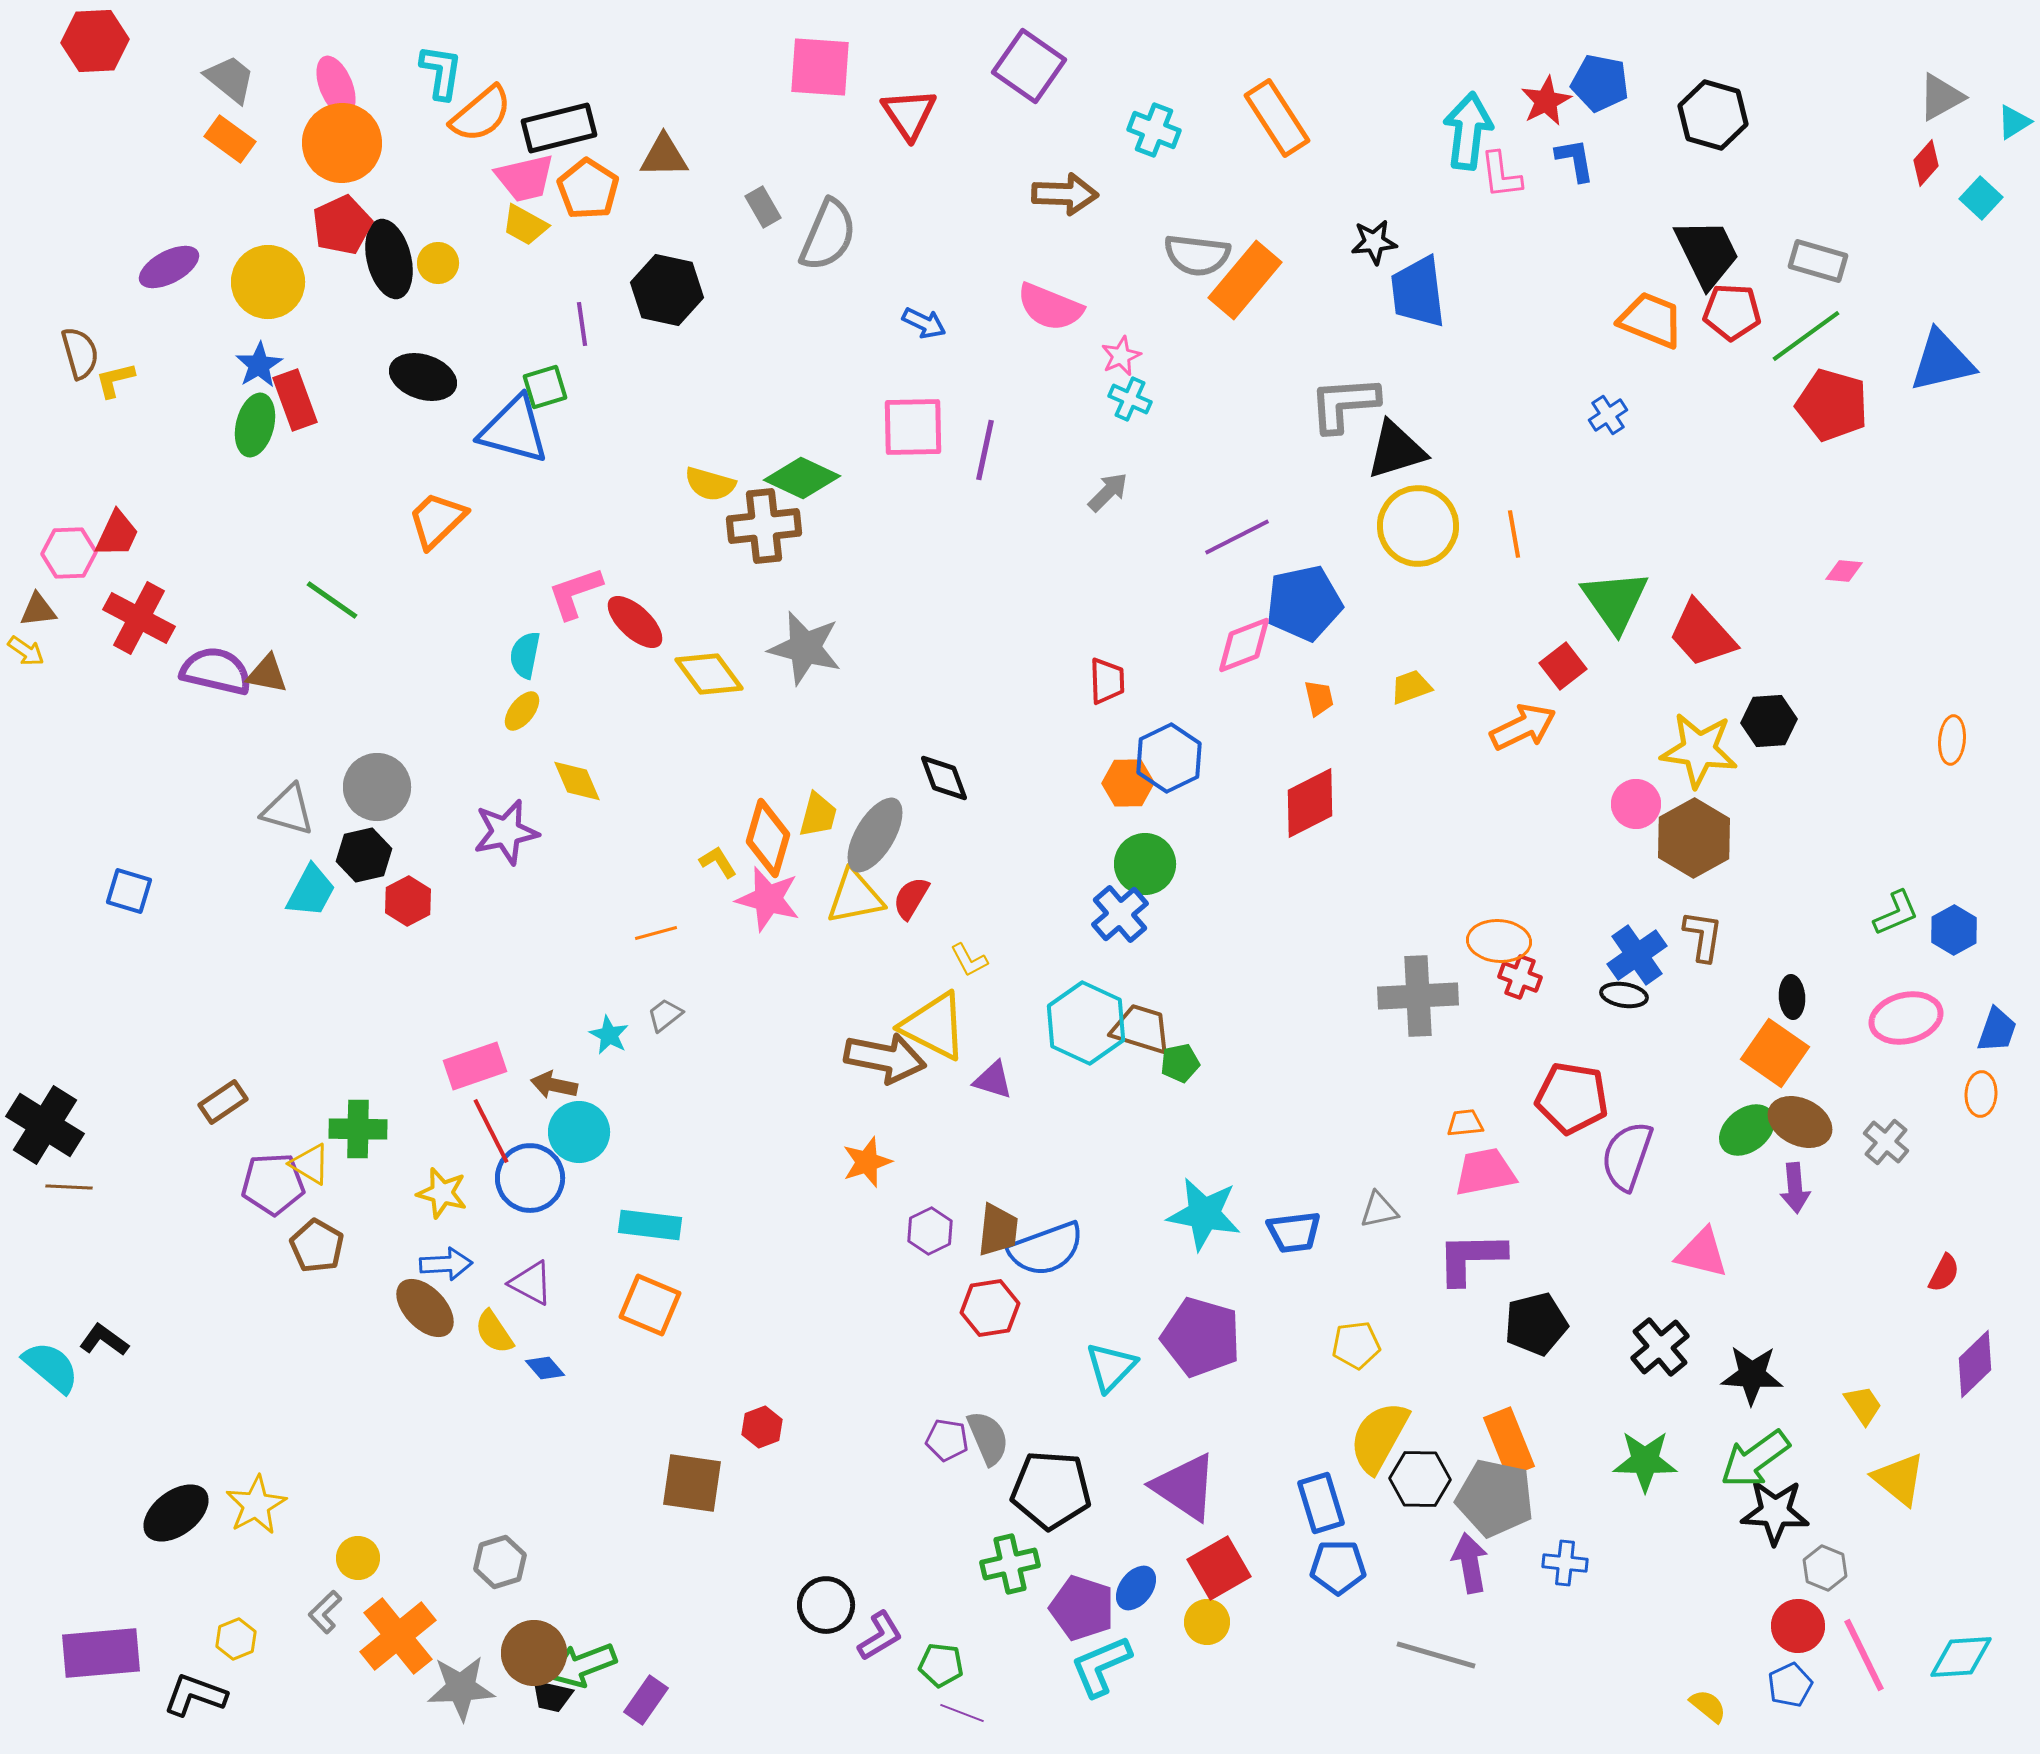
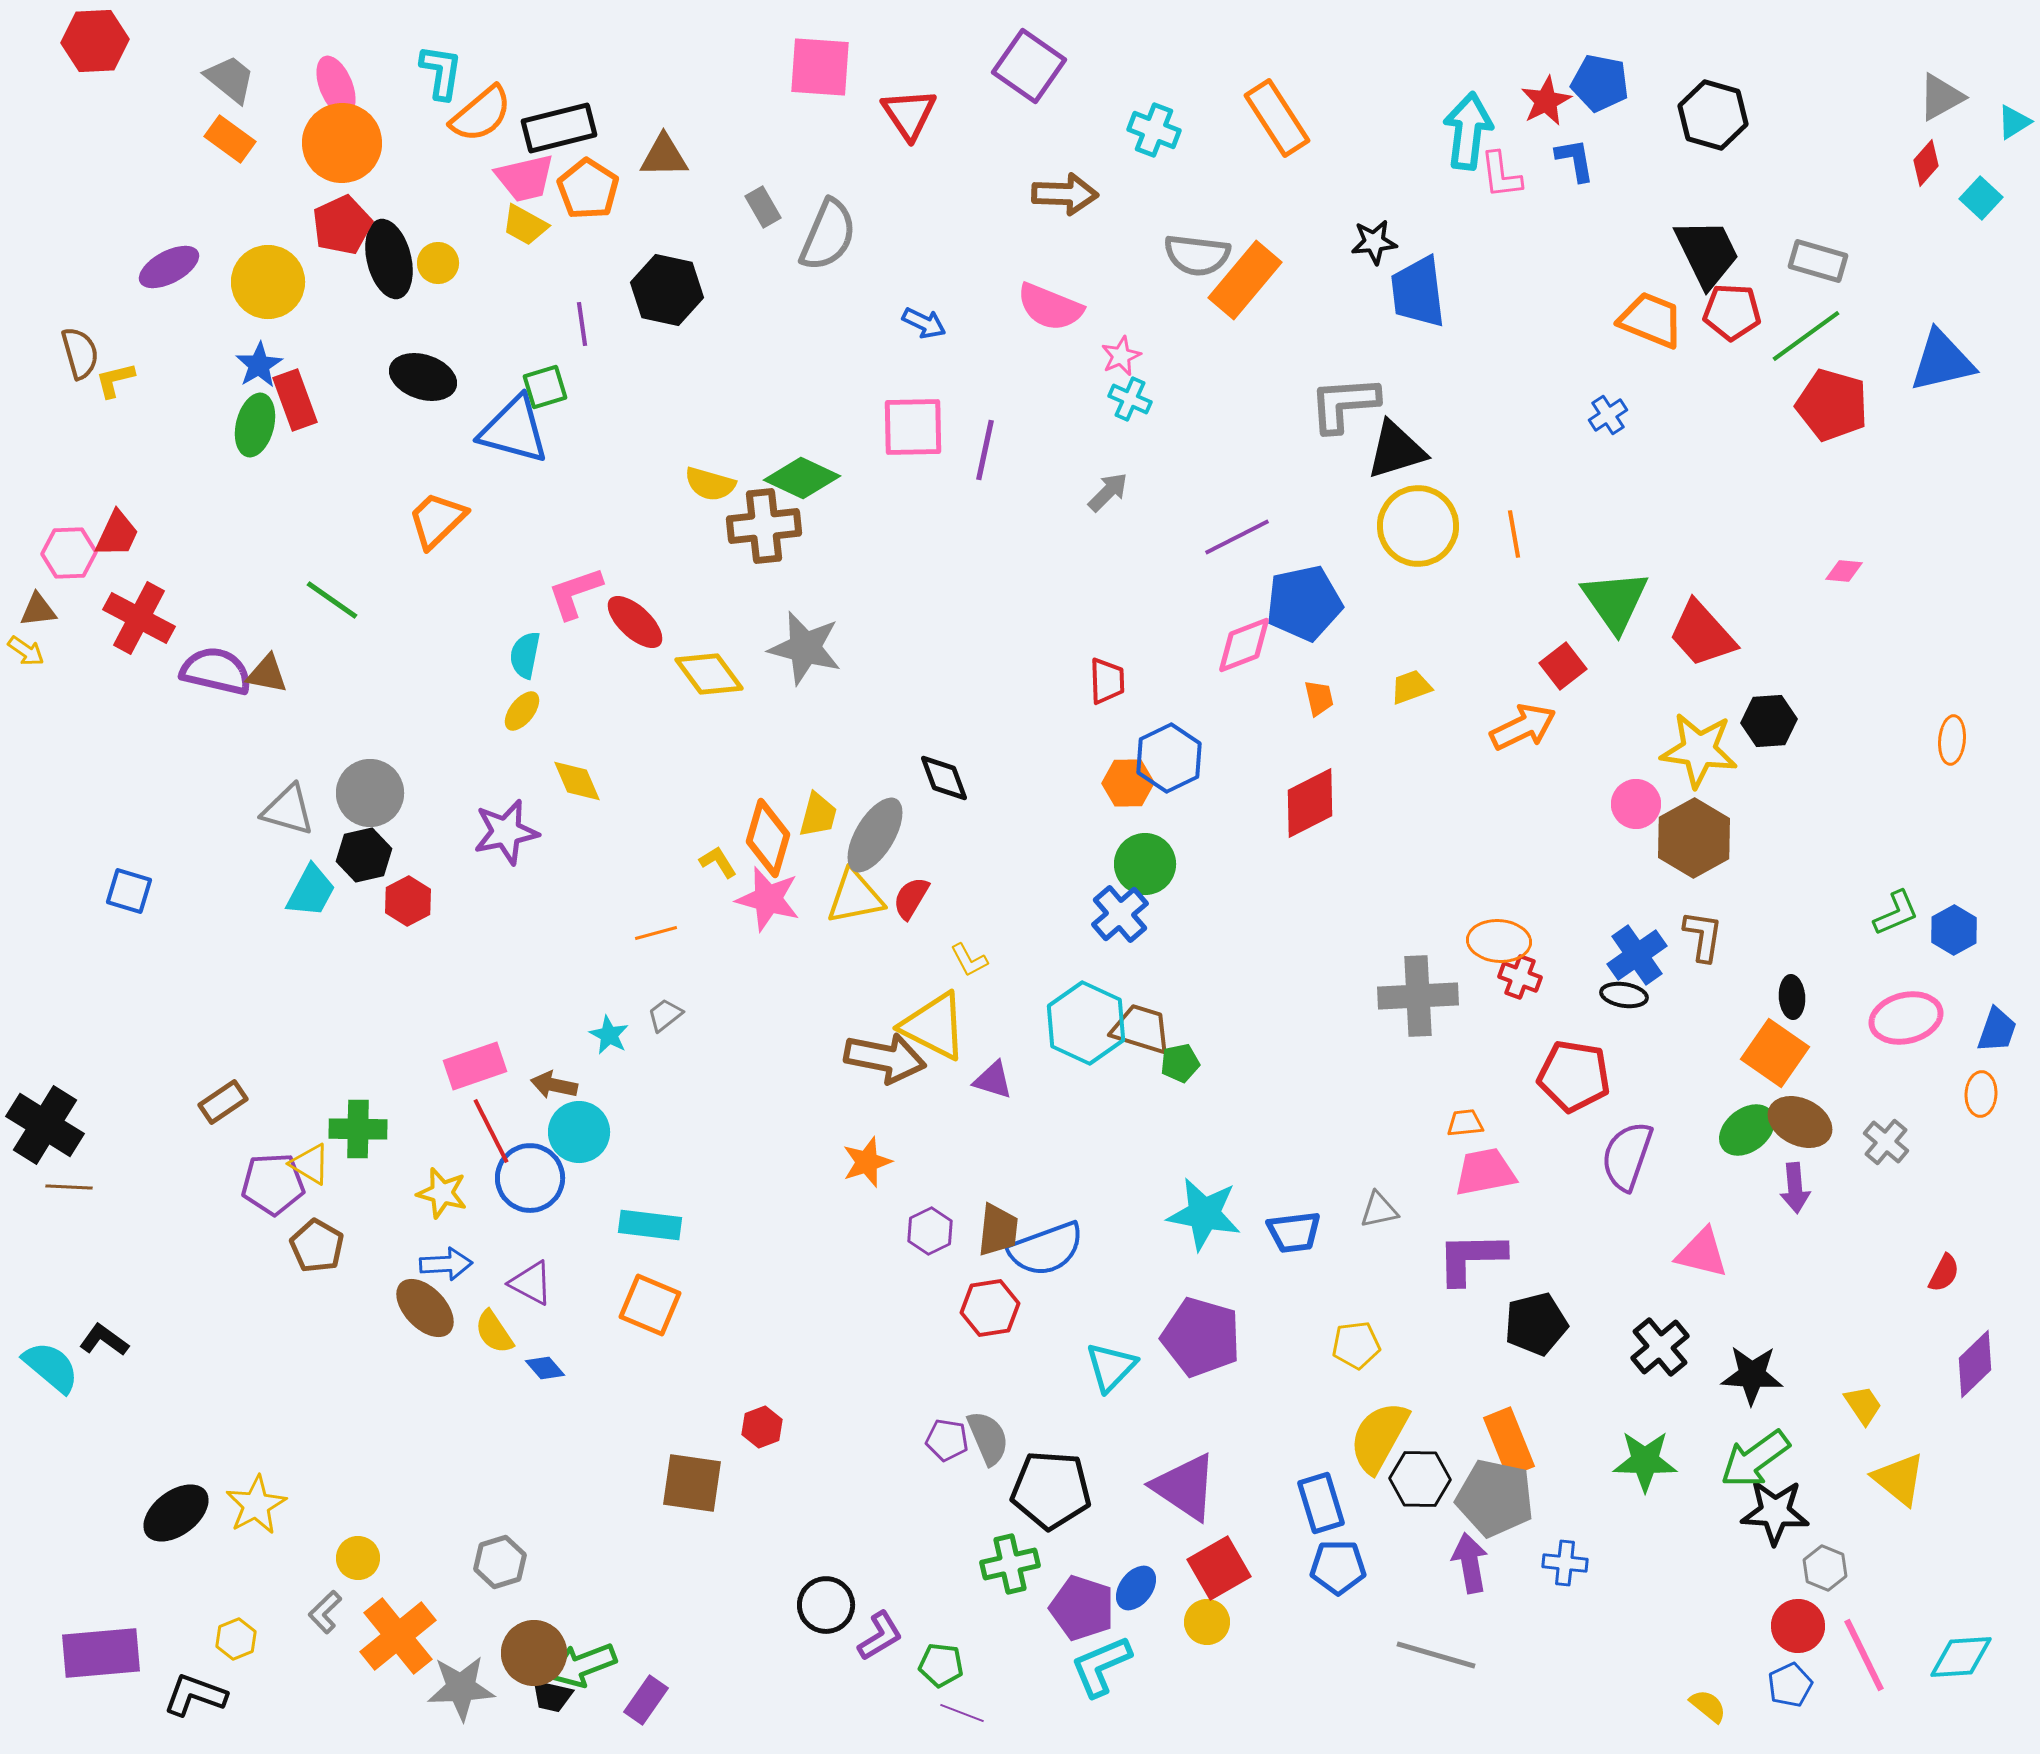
gray circle at (377, 787): moved 7 px left, 6 px down
red pentagon at (1572, 1098): moved 2 px right, 22 px up
